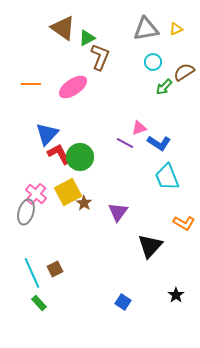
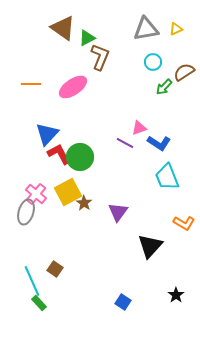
brown square: rotated 28 degrees counterclockwise
cyan line: moved 8 px down
